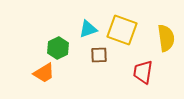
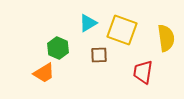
cyan triangle: moved 6 px up; rotated 12 degrees counterclockwise
green hexagon: rotated 10 degrees counterclockwise
